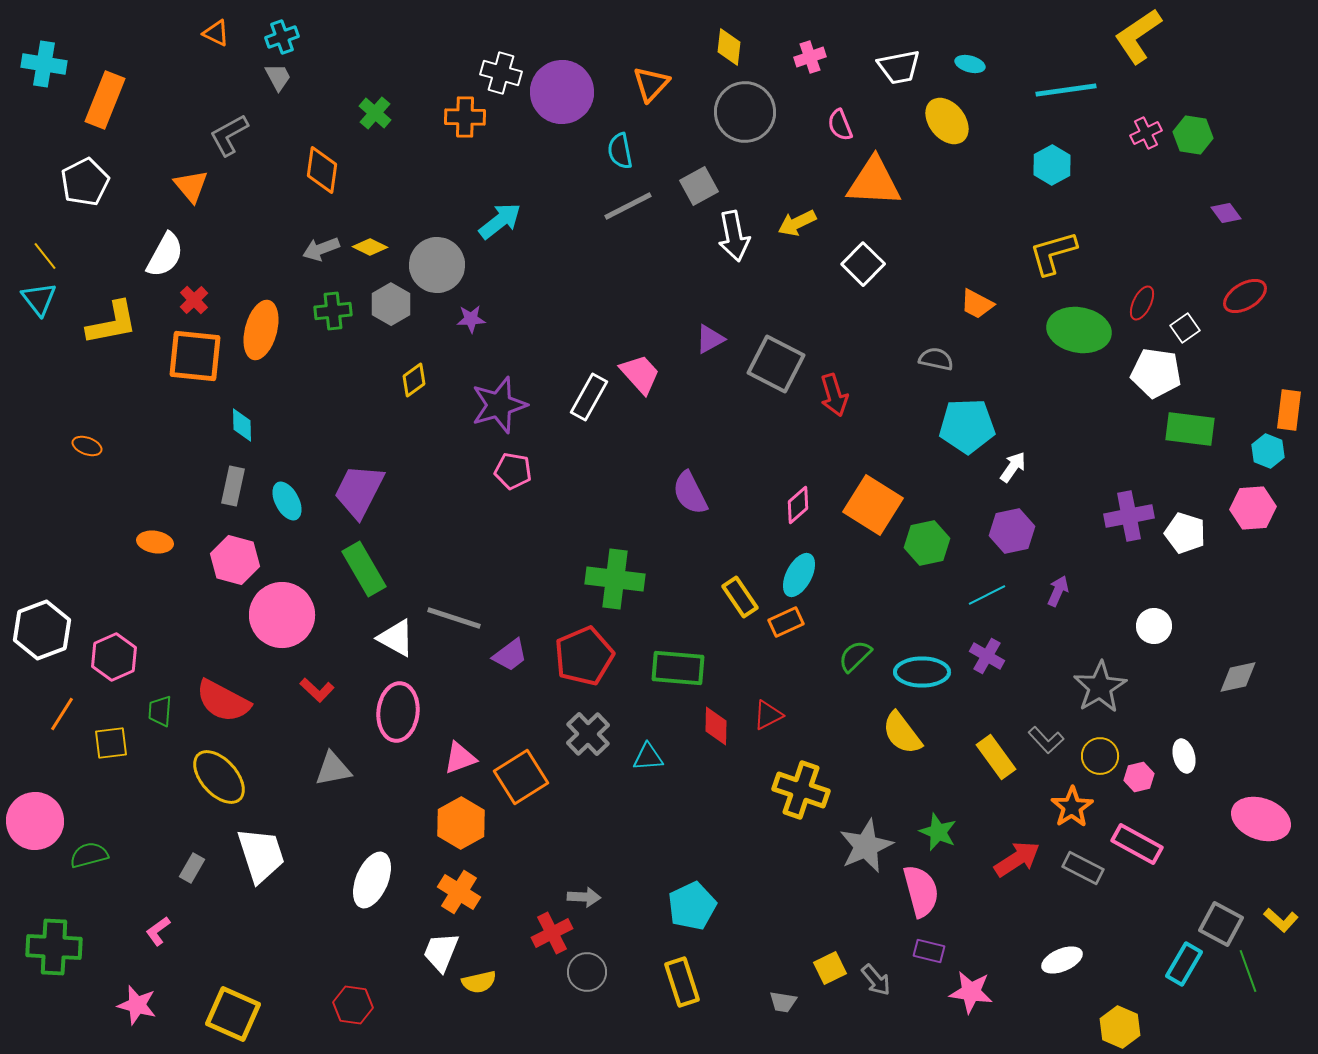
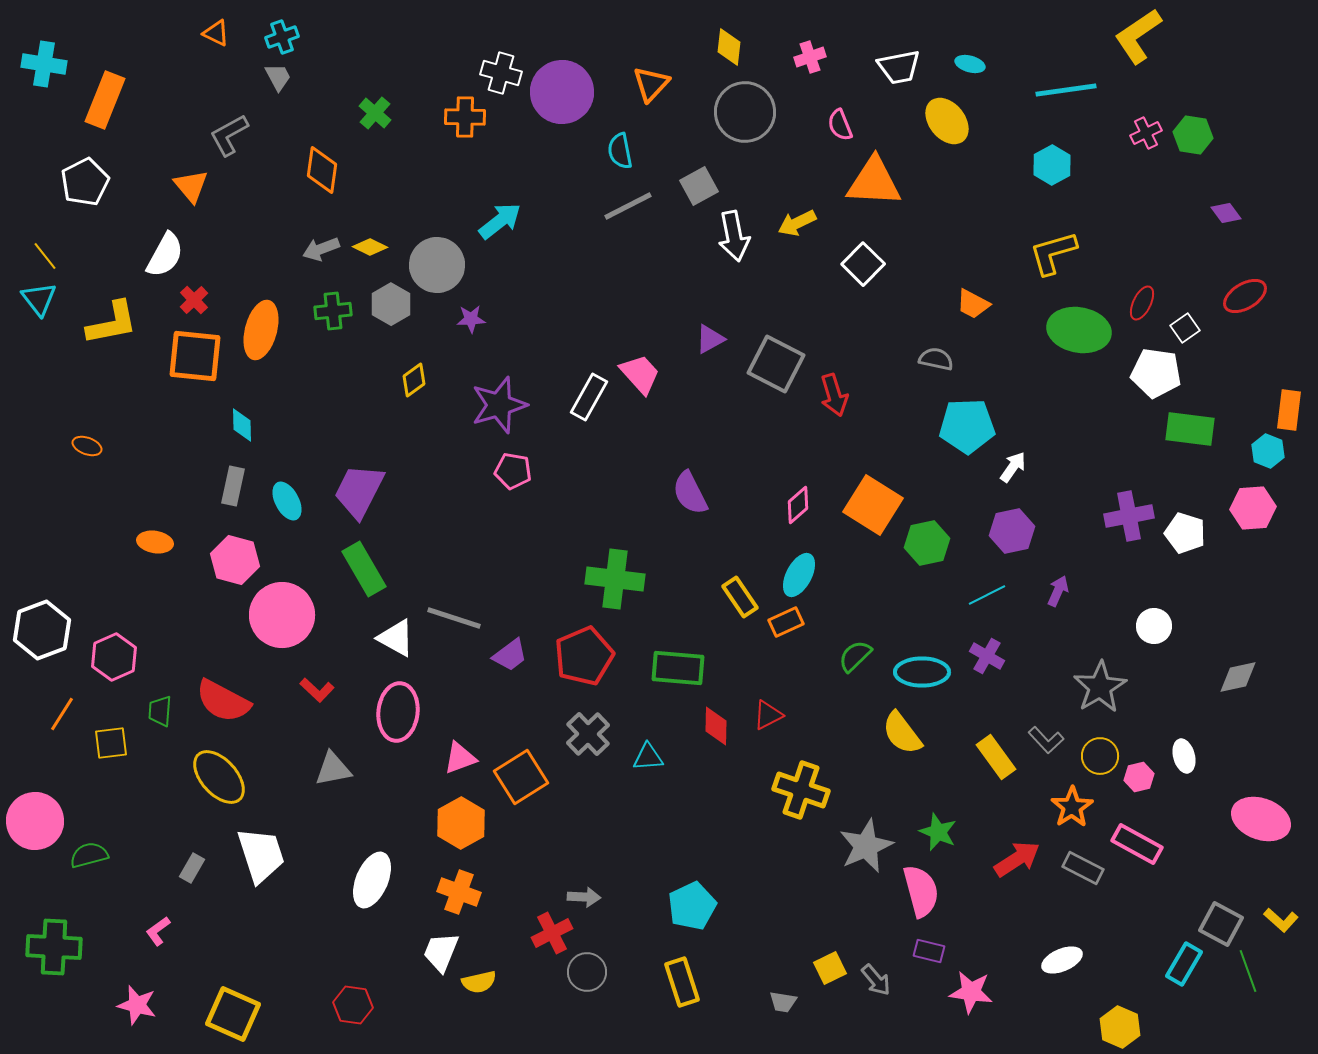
orange trapezoid at (977, 304): moved 4 px left
orange cross at (459, 892): rotated 12 degrees counterclockwise
